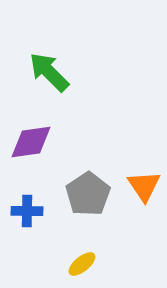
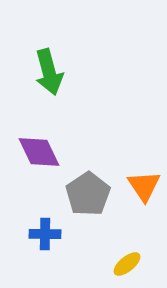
green arrow: rotated 150 degrees counterclockwise
purple diamond: moved 8 px right, 10 px down; rotated 72 degrees clockwise
blue cross: moved 18 px right, 23 px down
yellow ellipse: moved 45 px right
